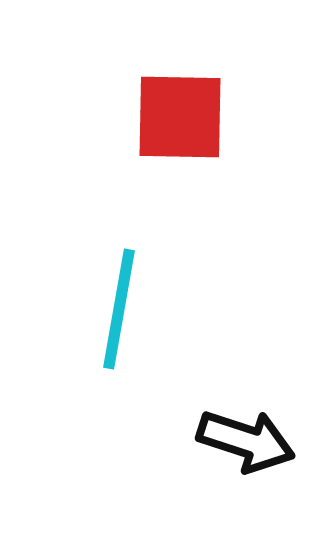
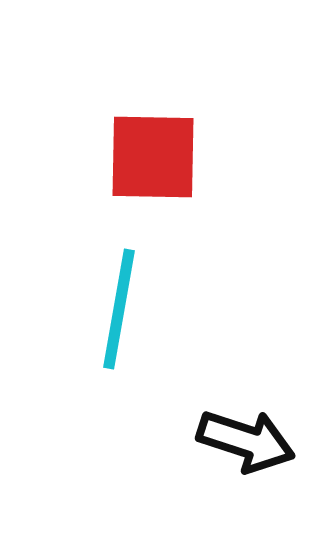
red square: moved 27 px left, 40 px down
